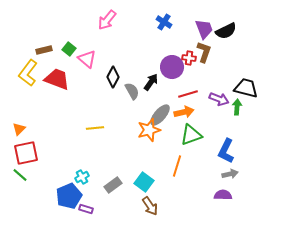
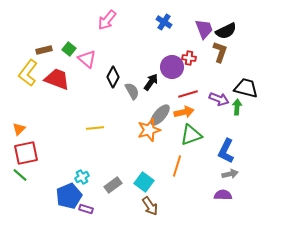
brown L-shape: moved 16 px right
